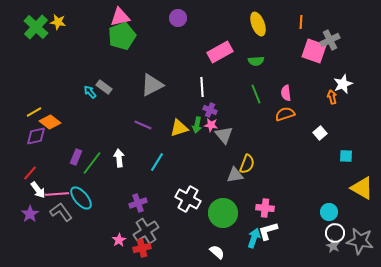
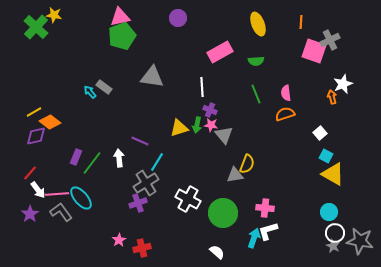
yellow star at (58, 22): moved 4 px left, 7 px up
gray triangle at (152, 85): moved 8 px up; rotated 35 degrees clockwise
purple line at (143, 125): moved 3 px left, 16 px down
cyan square at (346, 156): moved 20 px left; rotated 24 degrees clockwise
yellow triangle at (362, 188): moved 29 px left, 14 px up
gray cross at (146, 231): moved 48 px up
